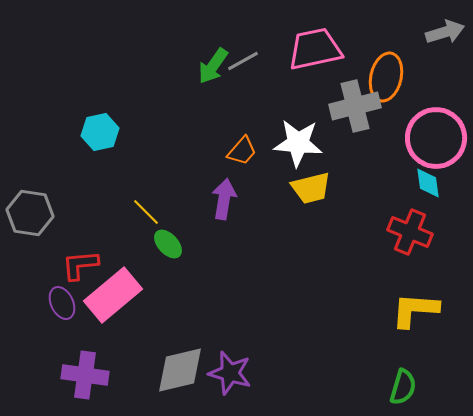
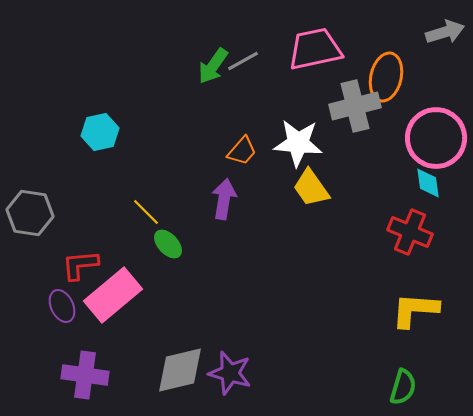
yellow trapezoid: rotated 69 degrees clockwise
purple ellipse: moved 3 px down
